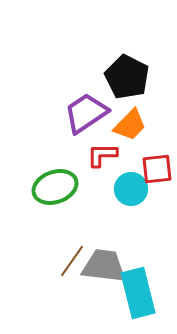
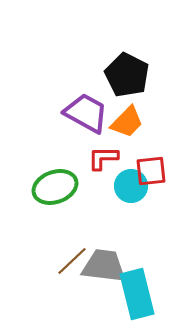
black pentagon: moved 2 px up
purple trapezoid: rotated 63 degrees clockwise
orange trapezoid: moved 3 px left, 3 px up
red L-shape: moved 1 px right, 3 px down
red square: moved 6 px left, 2 px down
cyan circle: moved 3 px up
brown line: rotated 12 degrees clockwise
cyan rectangle: moved 1 px left, 1 px down
